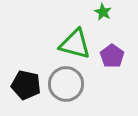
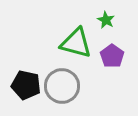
green star: moved 3 px right, 8 px down
green triangle: moved 1 px right, 1 px up
gray circle: moved 4 px left, 2 px down
